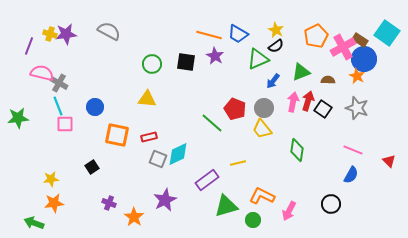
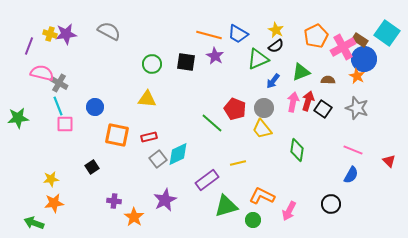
gray square at (158, 159): rotated 30 degrees clockwise
purple cross at (109, 203): moved 5 px right, 2 px up; rotated 16 degrees counterclockwise
